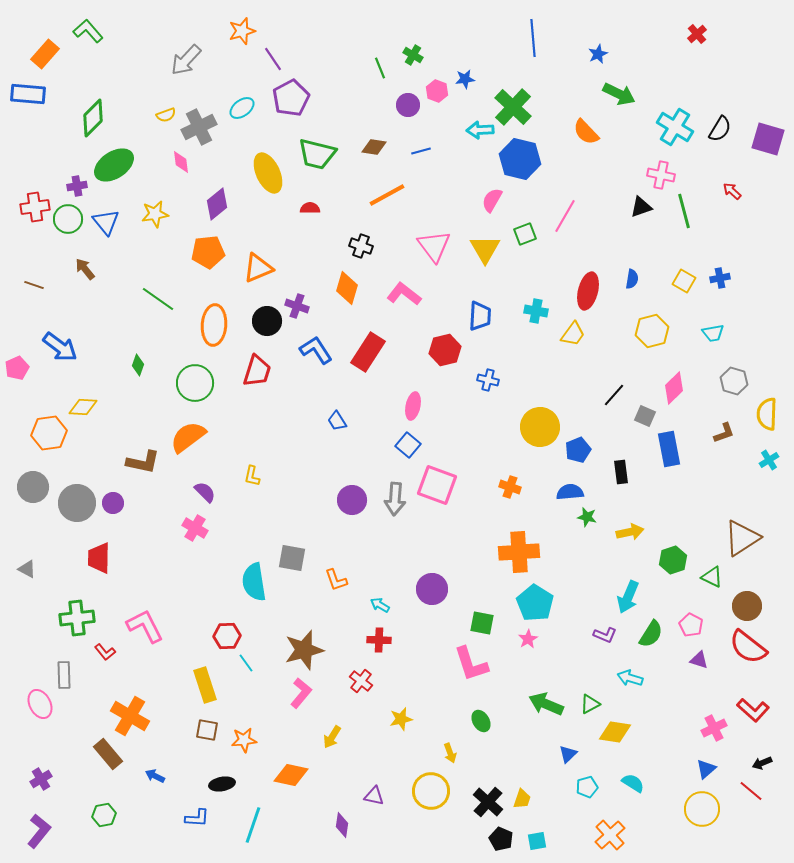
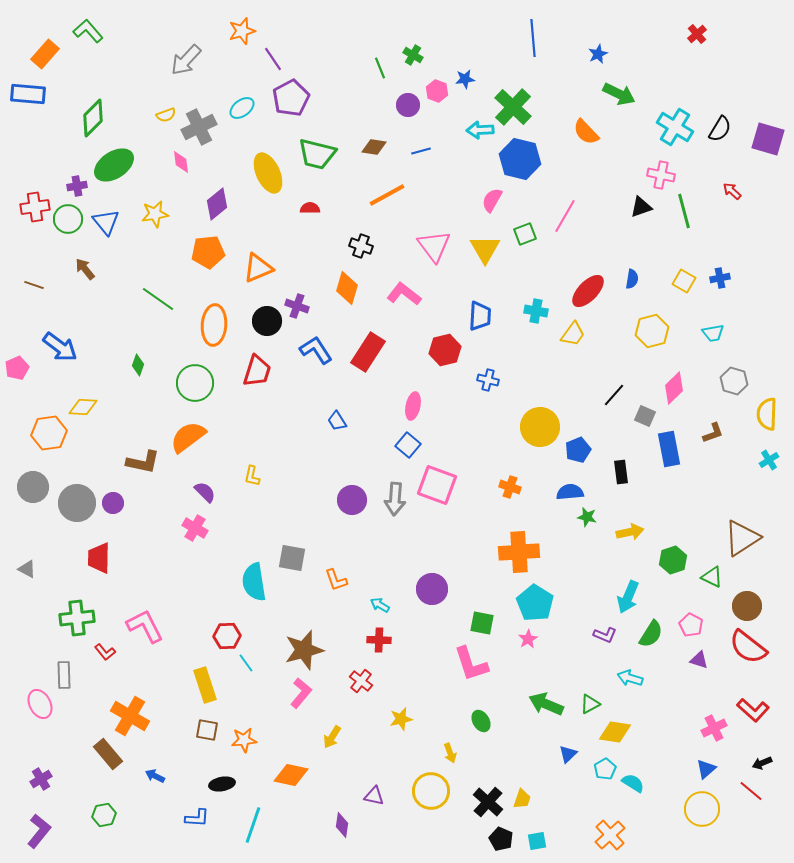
red ellipse at (588, 291): rotated 30 degrees clockwise
brown L-shape at (724, 433): moved 11 px left
cyan pentagon at (587, 787): moved 18 px right, 18 px up; rotated 15 degrees counterclockwise
